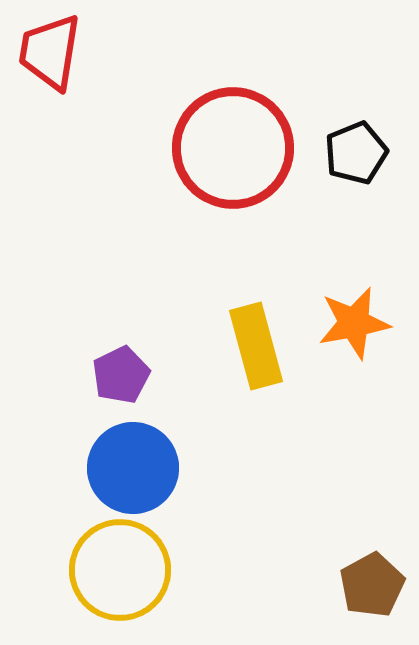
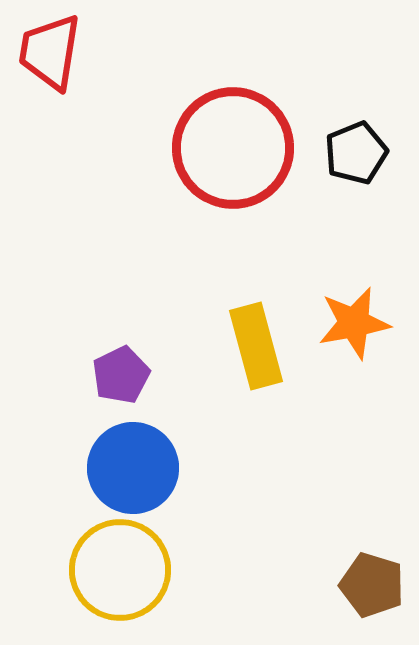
brown pentagon: rotated 26 degrees counterclockwise
